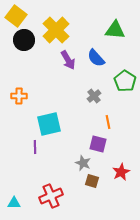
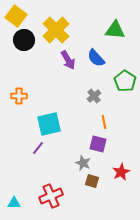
orange line: moved 4 px left
purple line: moved 3 px right, 1 px down; rotated 40 degrees clockwise
